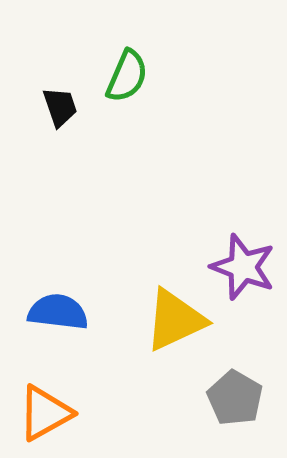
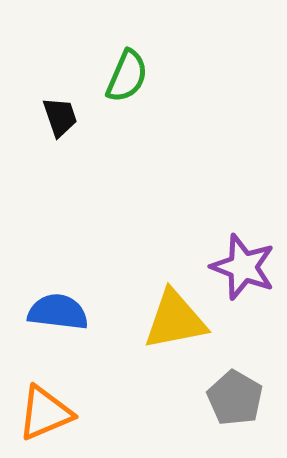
black trapezoid: moved 10 px down
yellow triangle: rotated 14 degrees clockwise
orange triangle: rotated 6 degrees clockwise
